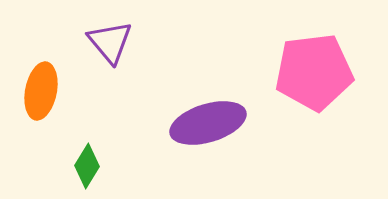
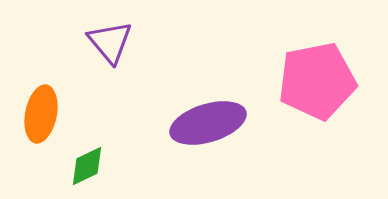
pink pentagon: moved 3 px right, 9 px down; rotated 4 degrees counterclockwise
orange ellipse: moved 23 px down
green diamond: rotated 33 degrees clockwise
